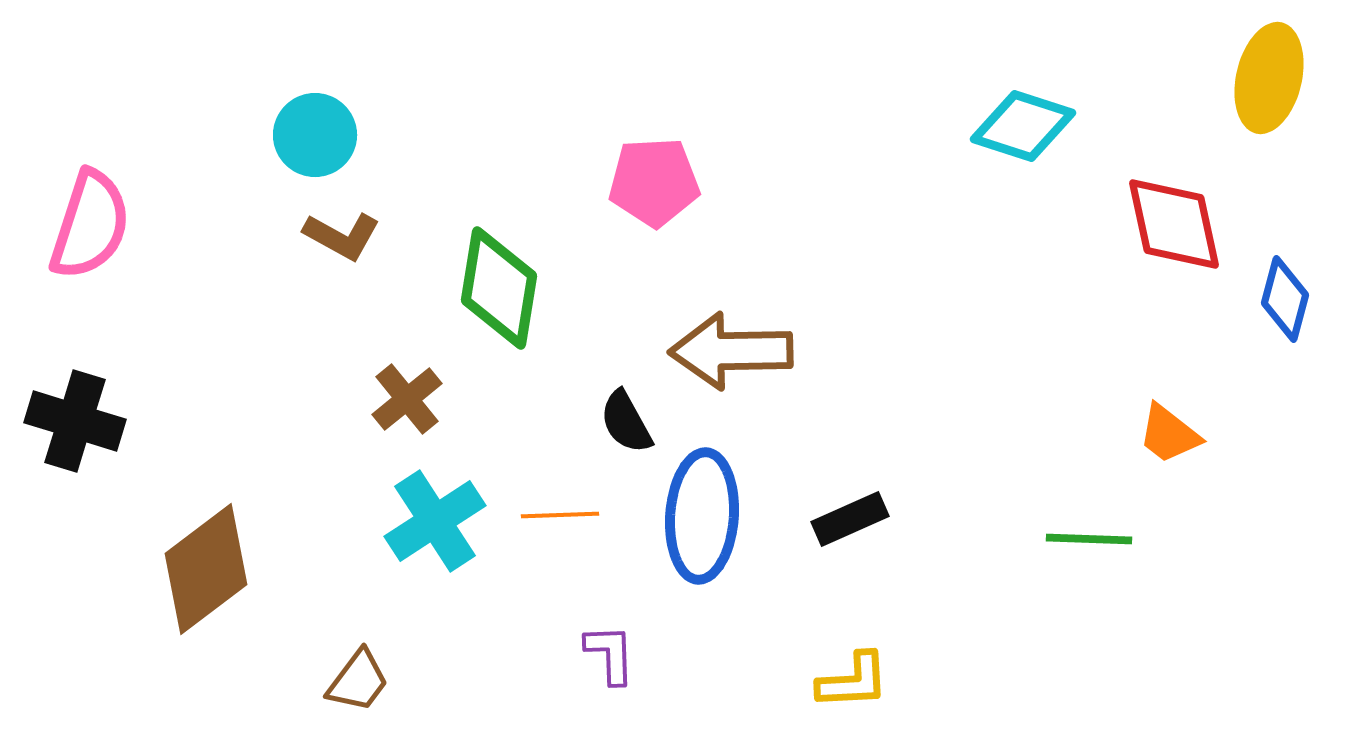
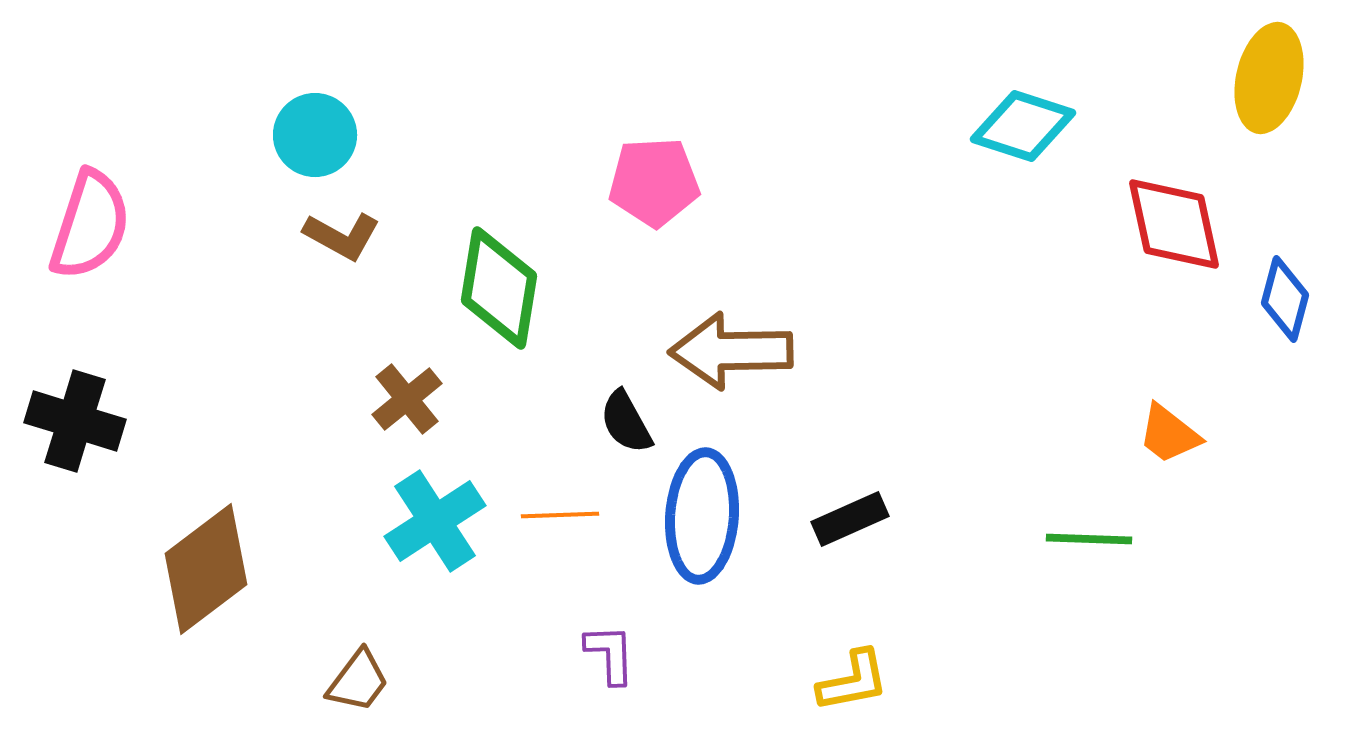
yellow L-shape: rotated 8 degrees counterclockwise
